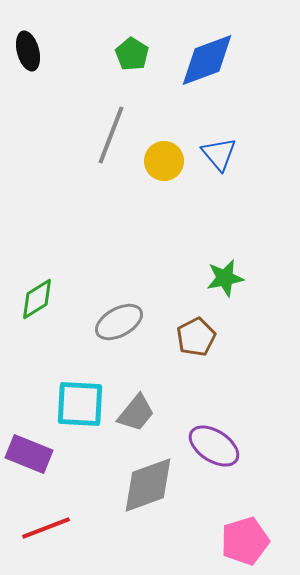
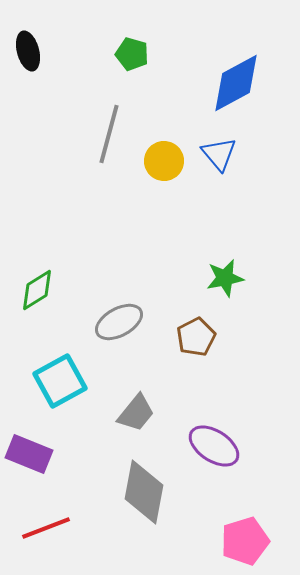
green pentagon: rotated 16 degrees counterclockwise
blue diamond: moved 29 px right, 23 px down; rotated 8 degrees counterclockwise
gray line: moved 2 px left, 1 px up; rotated 6 degrees counterclockwise
green diamond: moved 9 px up
cyan square: moved 20 px left, 23 px up; rotated 32 degrees counterclockwise
gray diamond: moved 4 px left, 7 px down; rotated 60 degrees counterclockwise
